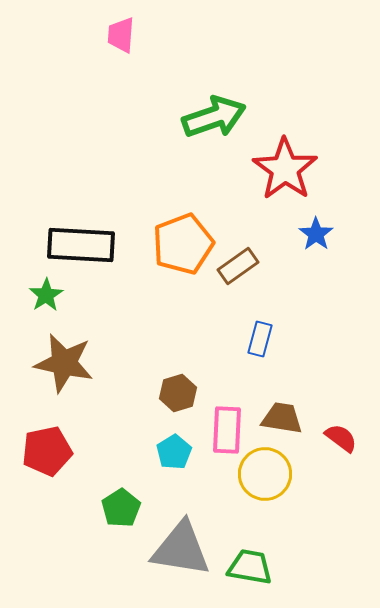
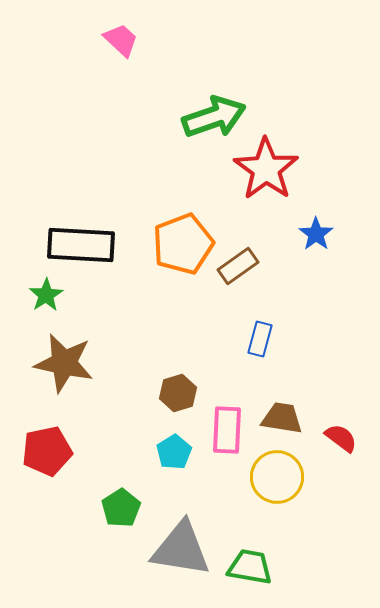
pink trapezoid: moved 5 px down; rotated 129 degrees clockwise
red star: moved 19 px left
yellow circle: moved 12 px right, 3 px down
